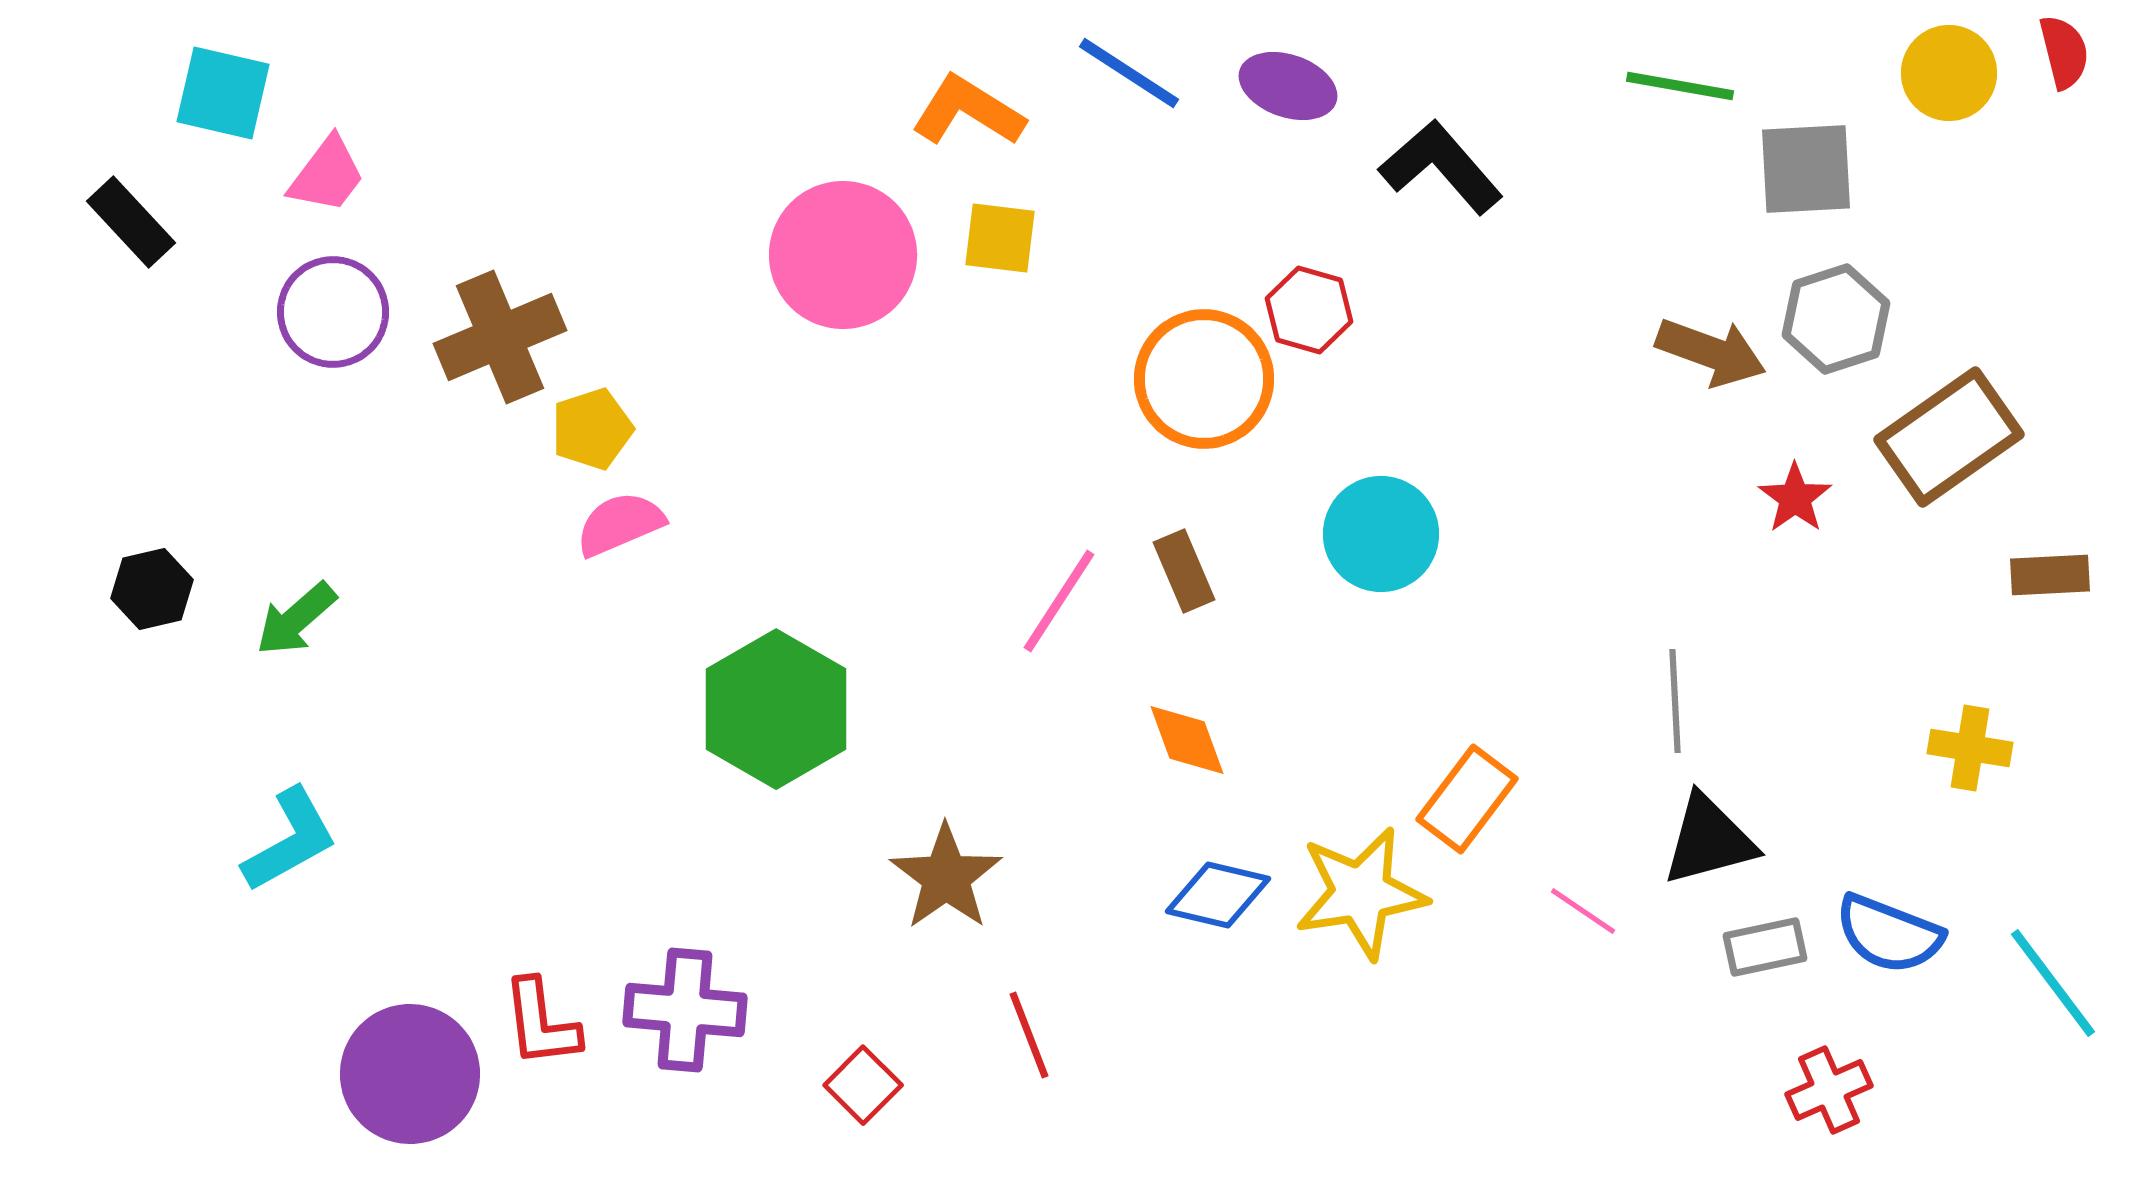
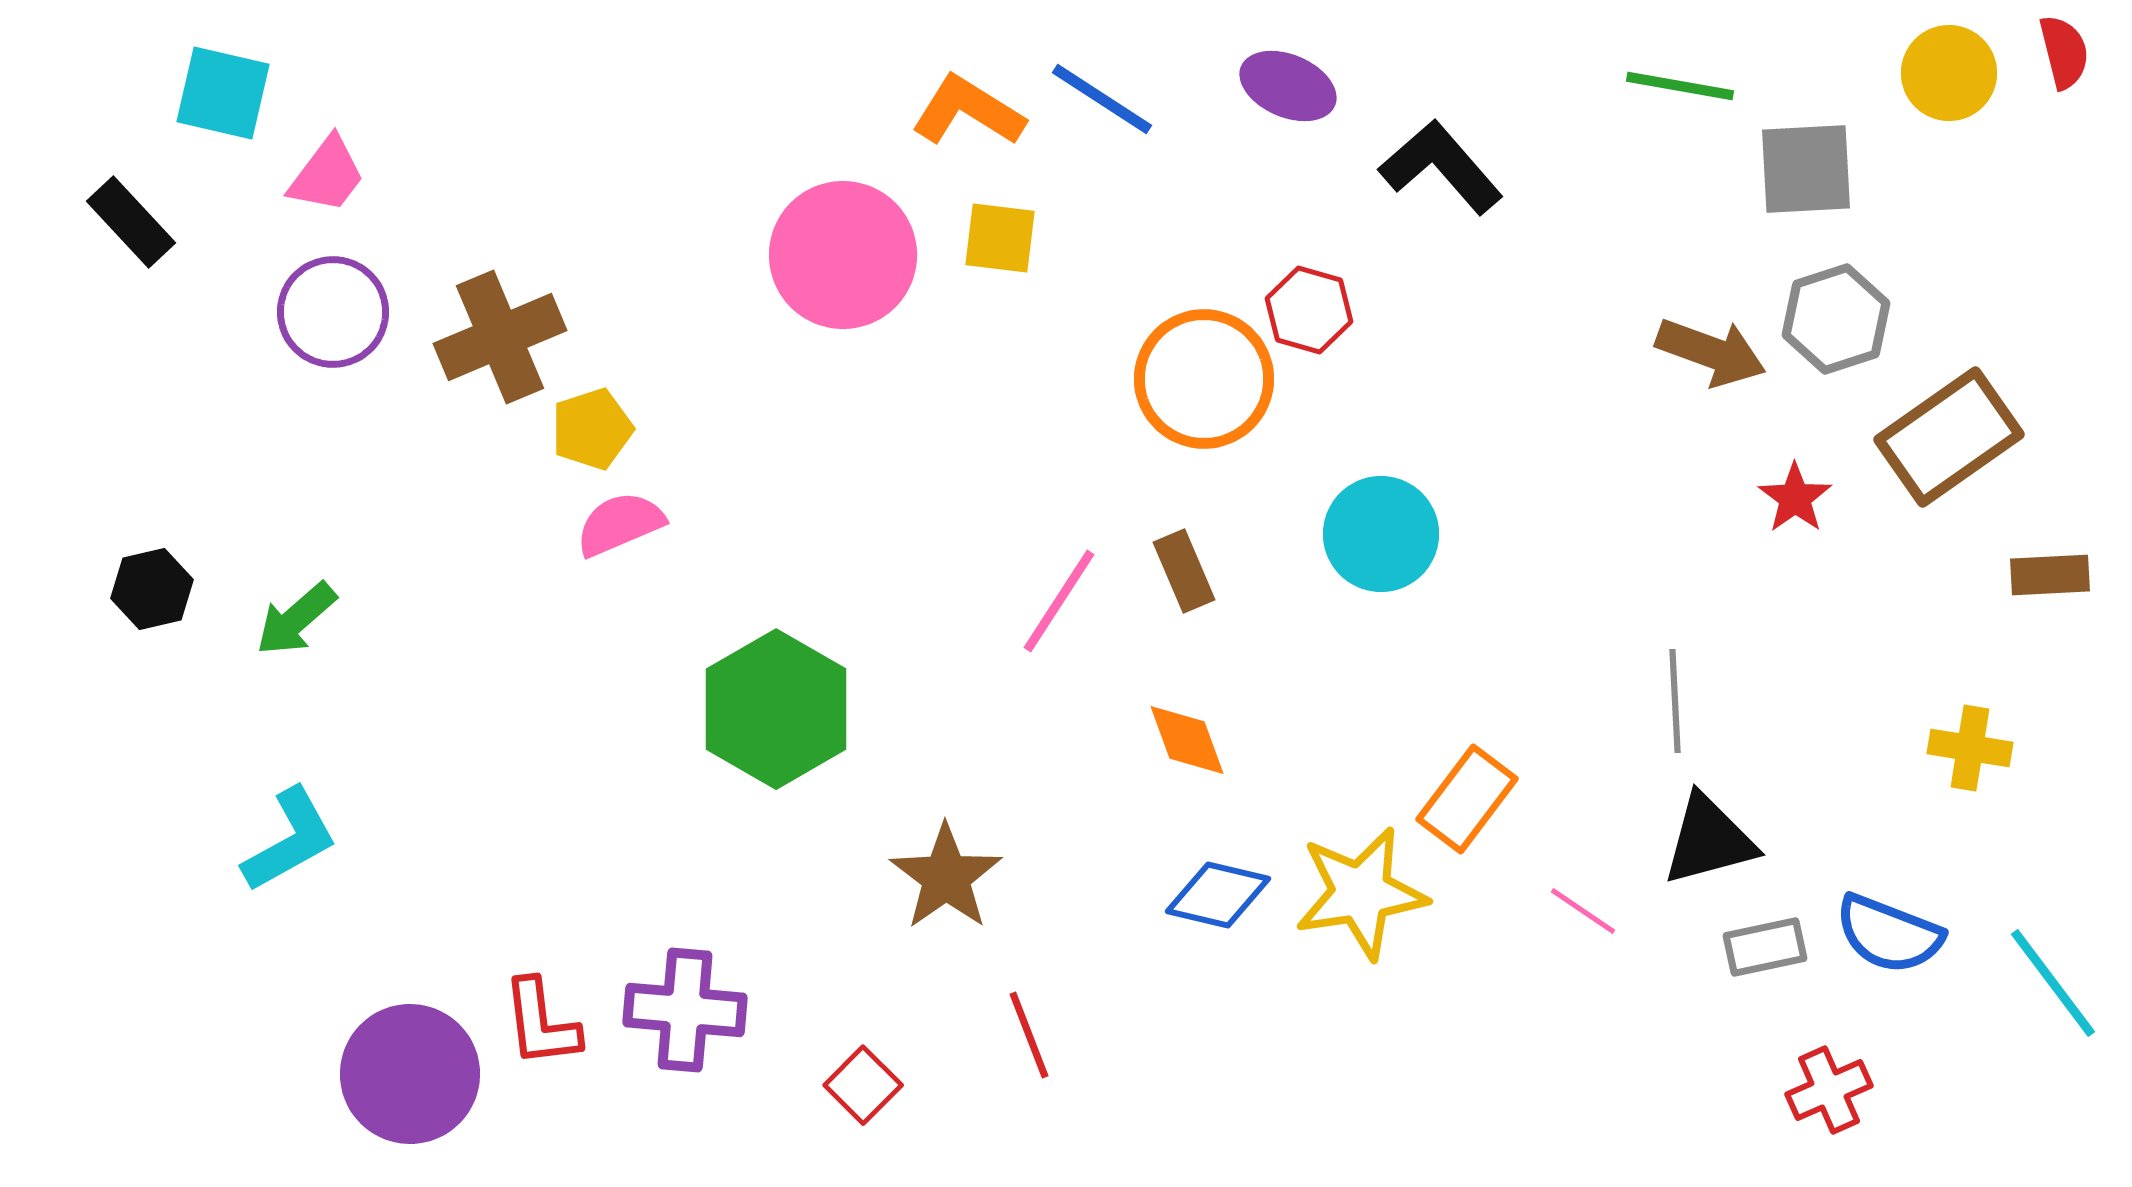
blue line at (1129, 73): moved 27 px left, 26 px down
purple ellipse at (1288, 86): rotated 4 degrees clockwise
